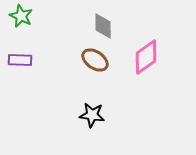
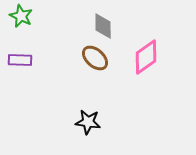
brown ellipse: moved 2 px up; rotated 8 degrees clockwise
black star: moved 4 px left, 7 px down
